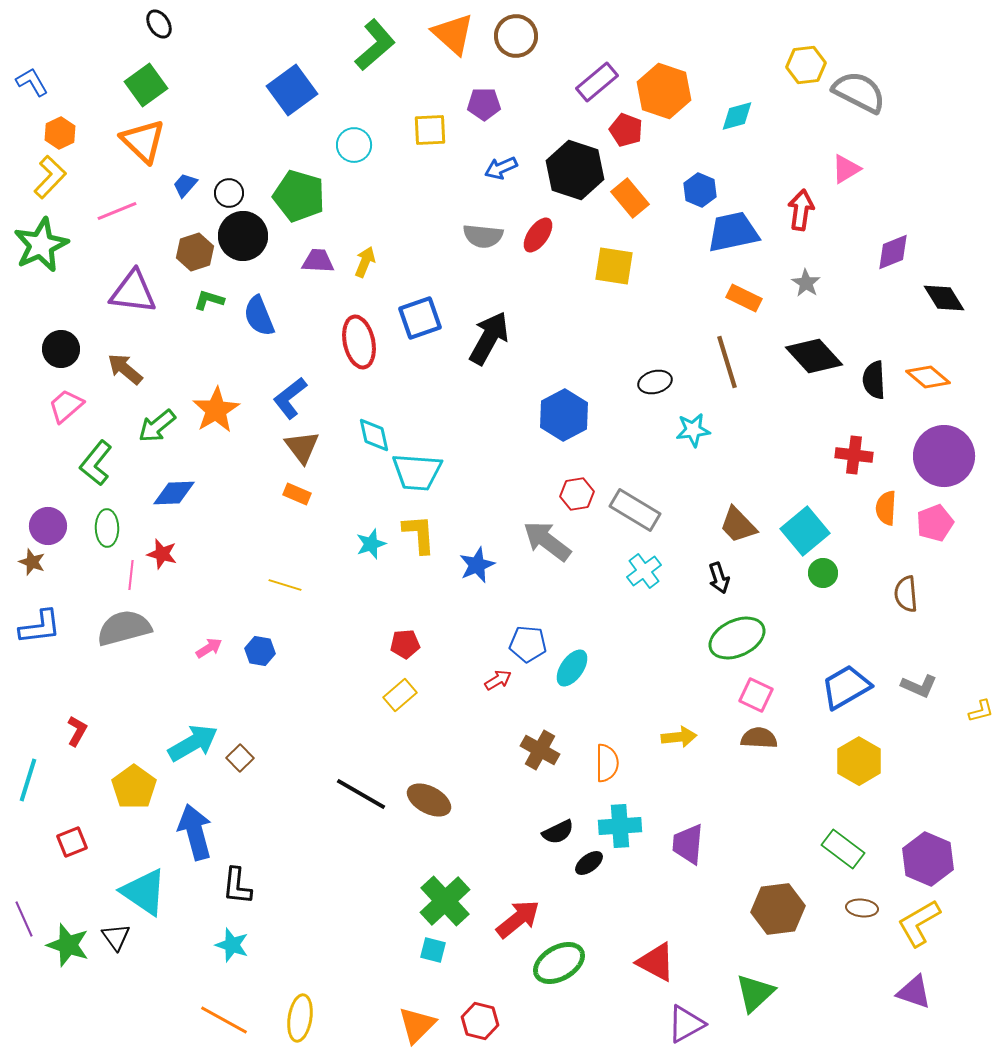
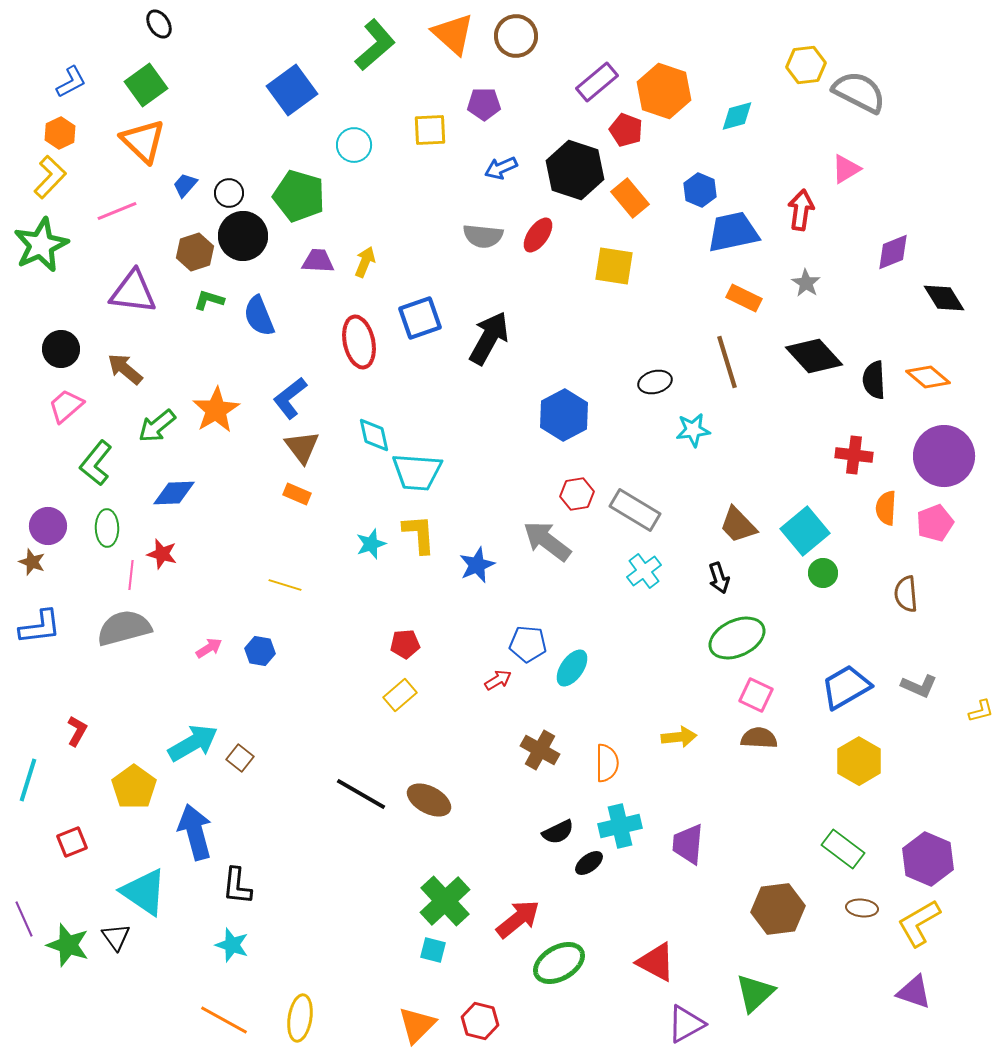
blue L-shape at (32, 82): moved 39 px right; rotated 92 degrees clockwise
brown square at (240, 758): rotated 8 degrees counterclockwise
cyan cross at (620, 826): rotated 9 degrees counterclockwise
